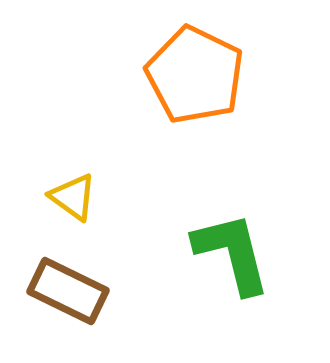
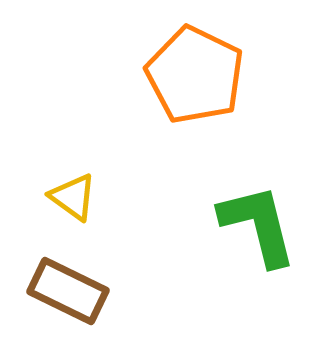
green L-shape: moved 26 px right, 28 px up
